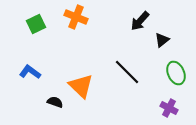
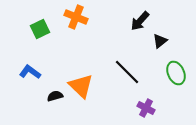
green square: moved 4 px right, 5 px down
black triangle: moved 2 px left, 1 px down
black semicircle: moved 6 px up; rotated 35 degrees counterclockwise
purple cross: moved 23 px left
